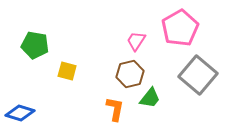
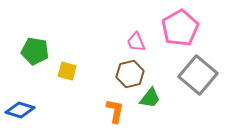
pink trapezoid: moved 1 px down; rotated 55 degrees counterclockwise
green pentagon: moved 6 px down
orange L-shape: moved 2 px down
blue diamond: moved 3 px up
